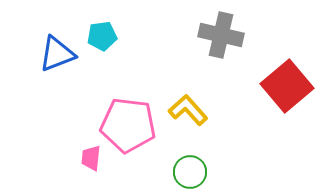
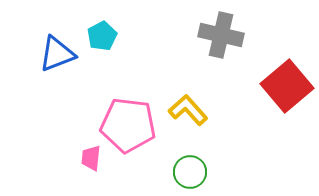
cyan pentagon: rotated 20 degrees counterclockwise
